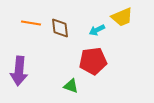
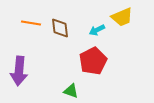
red pentagon: rotated 20 degrees counterclockwise
green triangle: moved 5 px down
